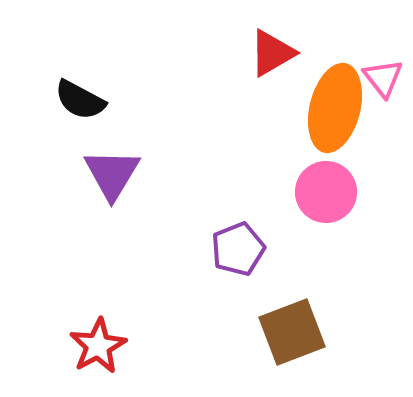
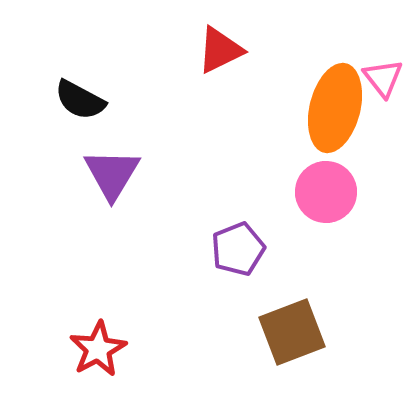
red triangle: moved 52 px left, 3 px up; rotated 4 degrees clockwise
red star: moved 3 px down
